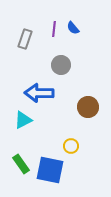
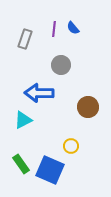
blue square: rotated 12 degrees clockwise
